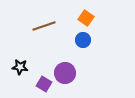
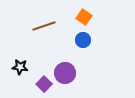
orange square: moved 2 px left, 1 px up
purple square: rotated 14 degrees clockwise
